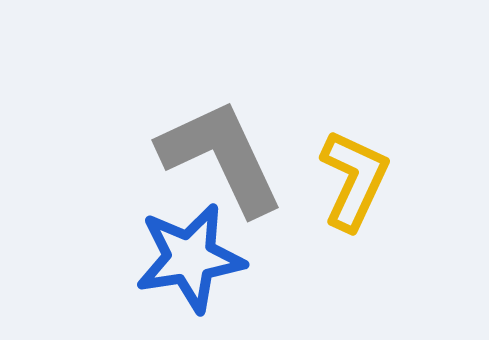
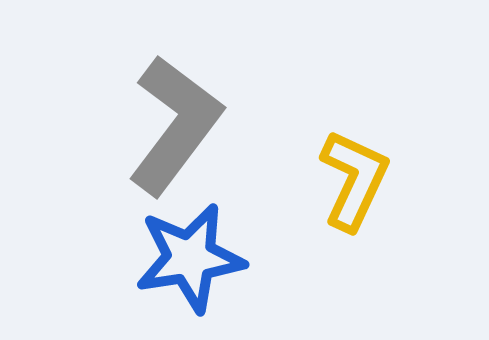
gray L-shape: moved 46 px left, 32 px up; rotated 62 degrees clockwise
